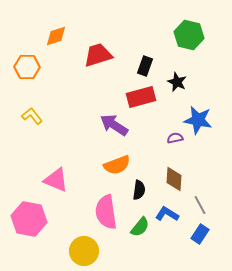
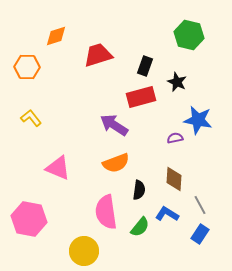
yellow L-shape: moved 1 px left, 2 px down
orange semicircle: moved 1 px left, 2 px up
pink triangle: moved 2 px right, 12 px up
